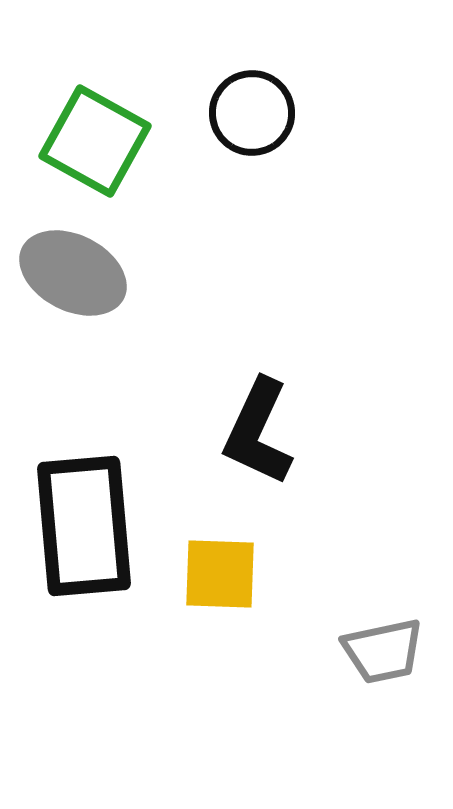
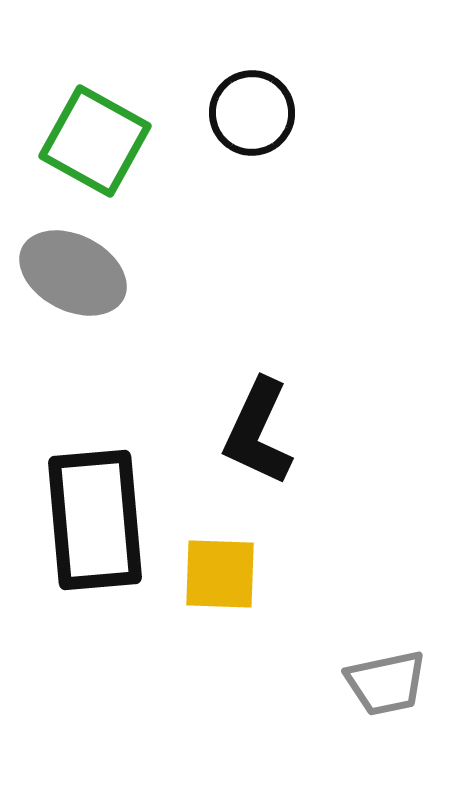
black rectangle: moved 11 px right, 6 px up
gray trapezoid: moved 3 px right, 32 px down
